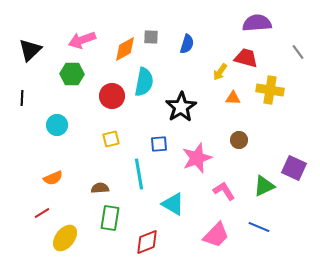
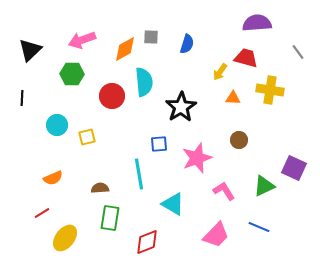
cyan semicircle: rotated 16 degrees counterclockwise
yellow square: moved 24 px left, 2 px up
